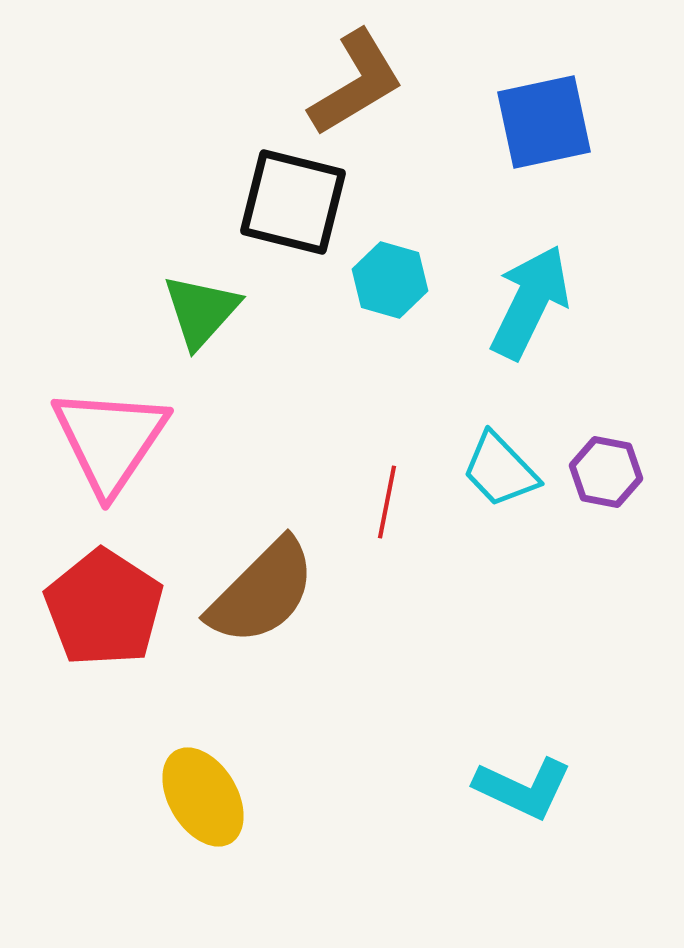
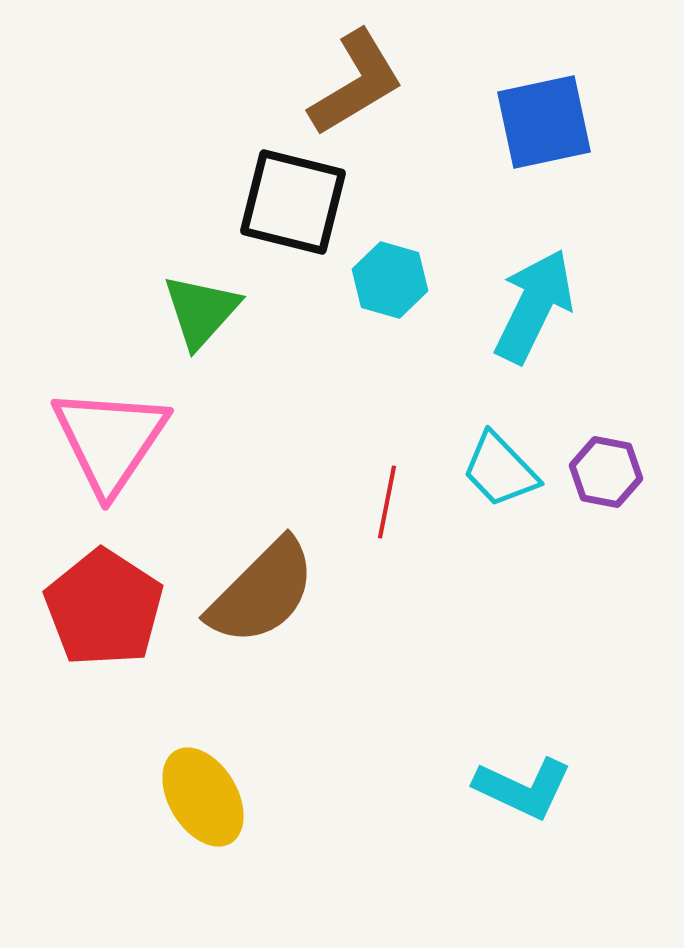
cyan arrow: moved 4 px right, 4 px down
